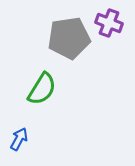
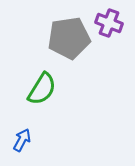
blue arrow: moved 3 px right, 1 px down
